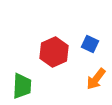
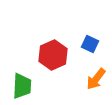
red hexagon: moved 1 px left, 3 px down
